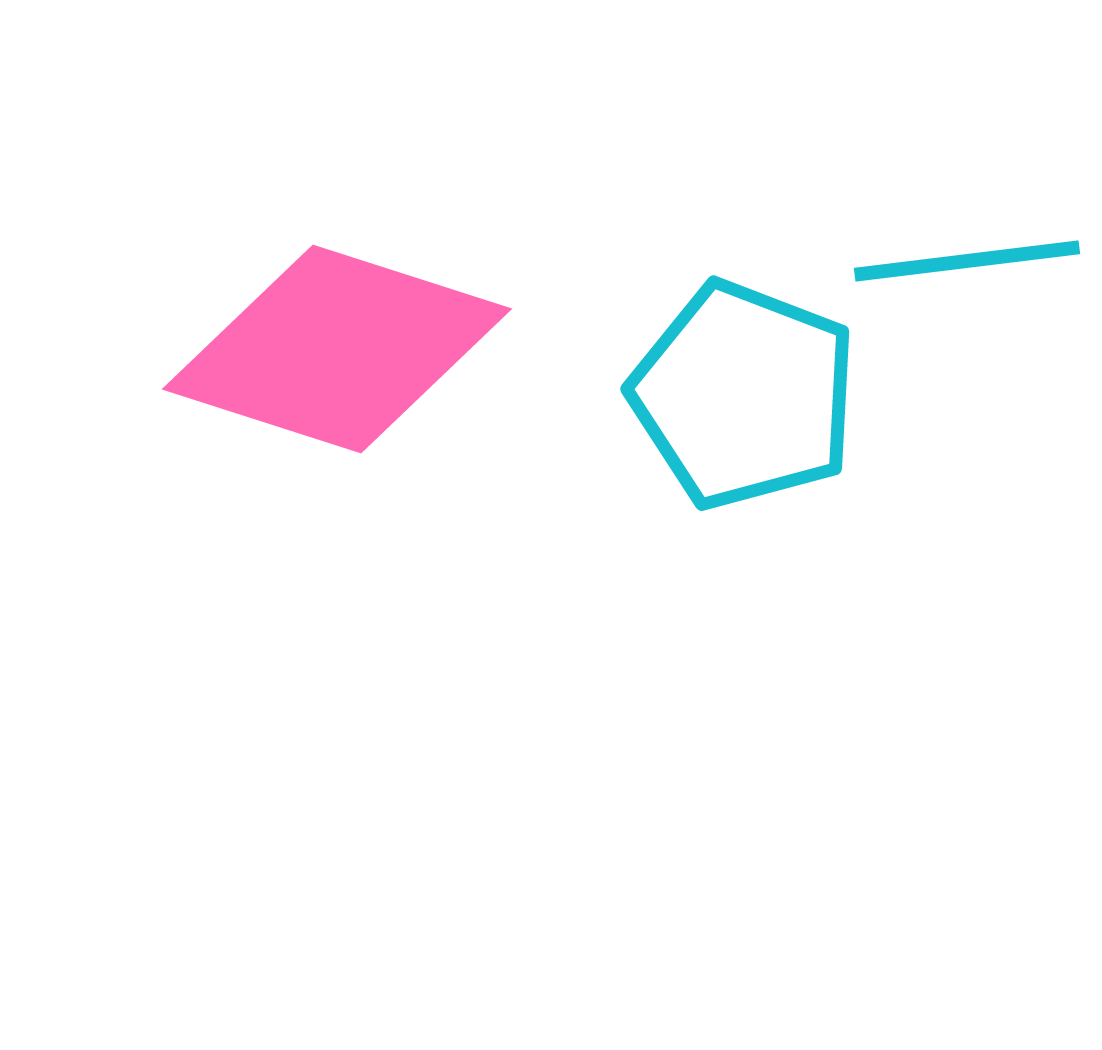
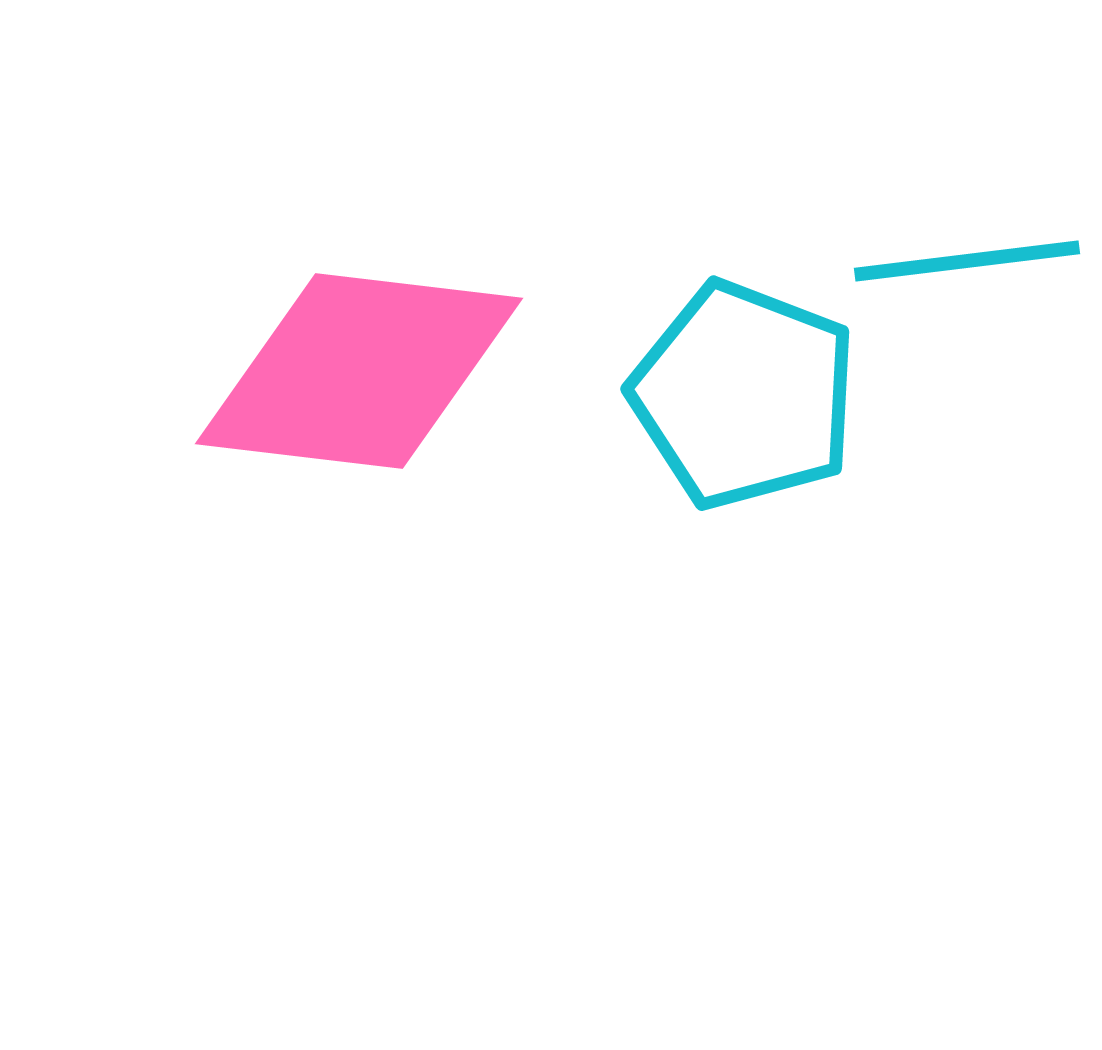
pink diamond: moved 22 px right, 22 px down; rotated 11 degrees counterclockwise
